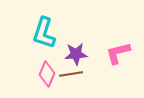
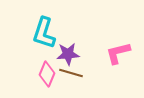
purple star: moved 8 px left
brown line: moved 1 px up; rotated 25 degrees clockwise
